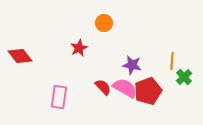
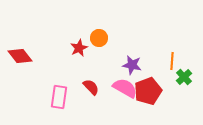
orange circle: moved 5 px left, 15 px down
red semicircle: moved 12 px left
